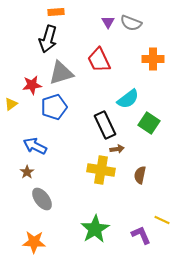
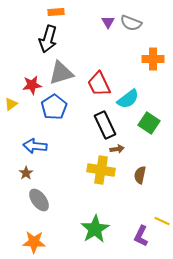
red trapezoid: moved 24 px down
blue pentagon: rotated 15 degrees counterclockwise
blue arrow: rotated 20 degrees counterclockwise
brown star: moved 1 px left, 1 px down
gray ellipse: moved 3 px left, 1 px down
yellow line: moved 1 px down
purple L-shape: moved 1 px down; rotated 130 degrees counterclockwise
